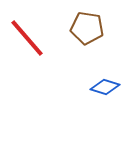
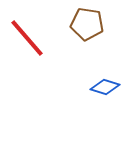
brown pentagon: moved 4 px up
